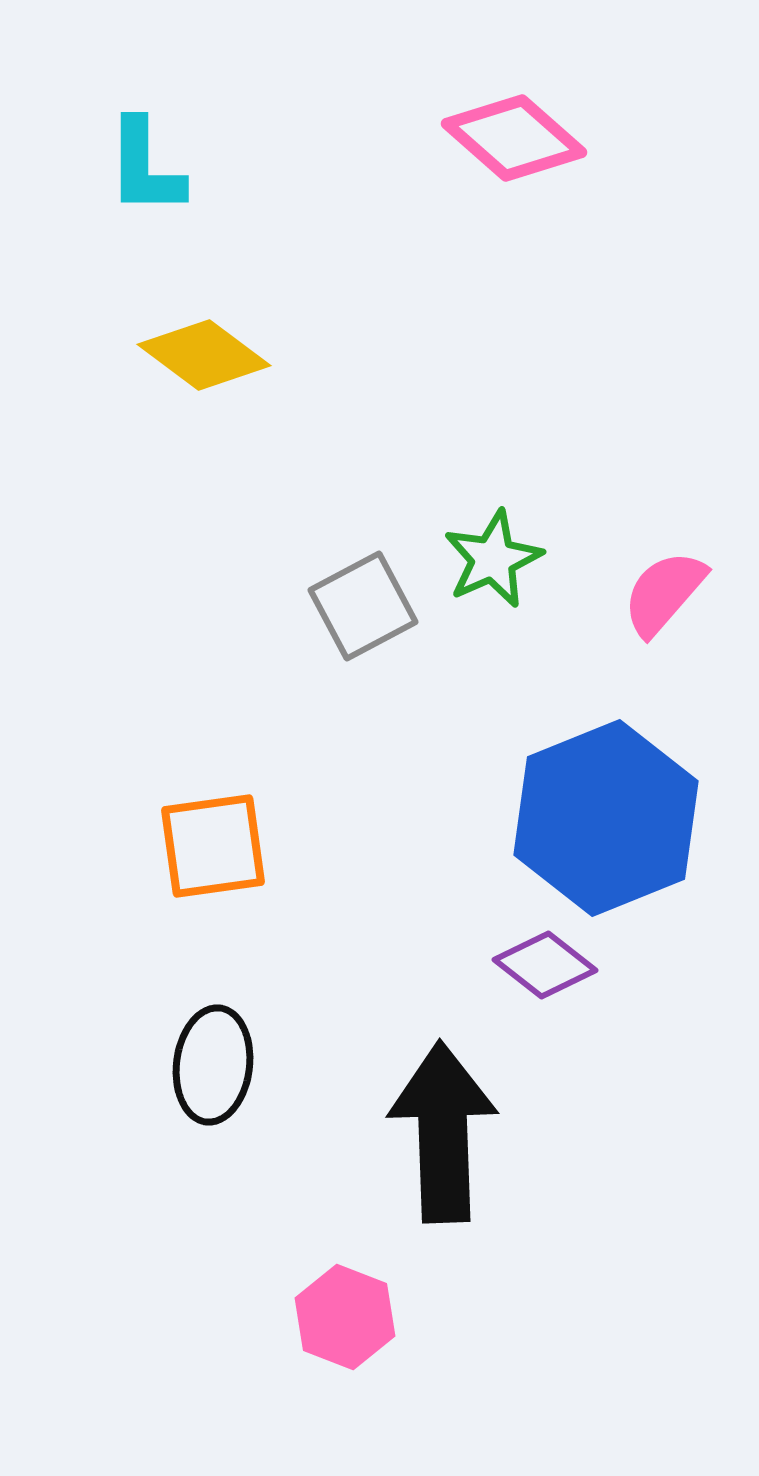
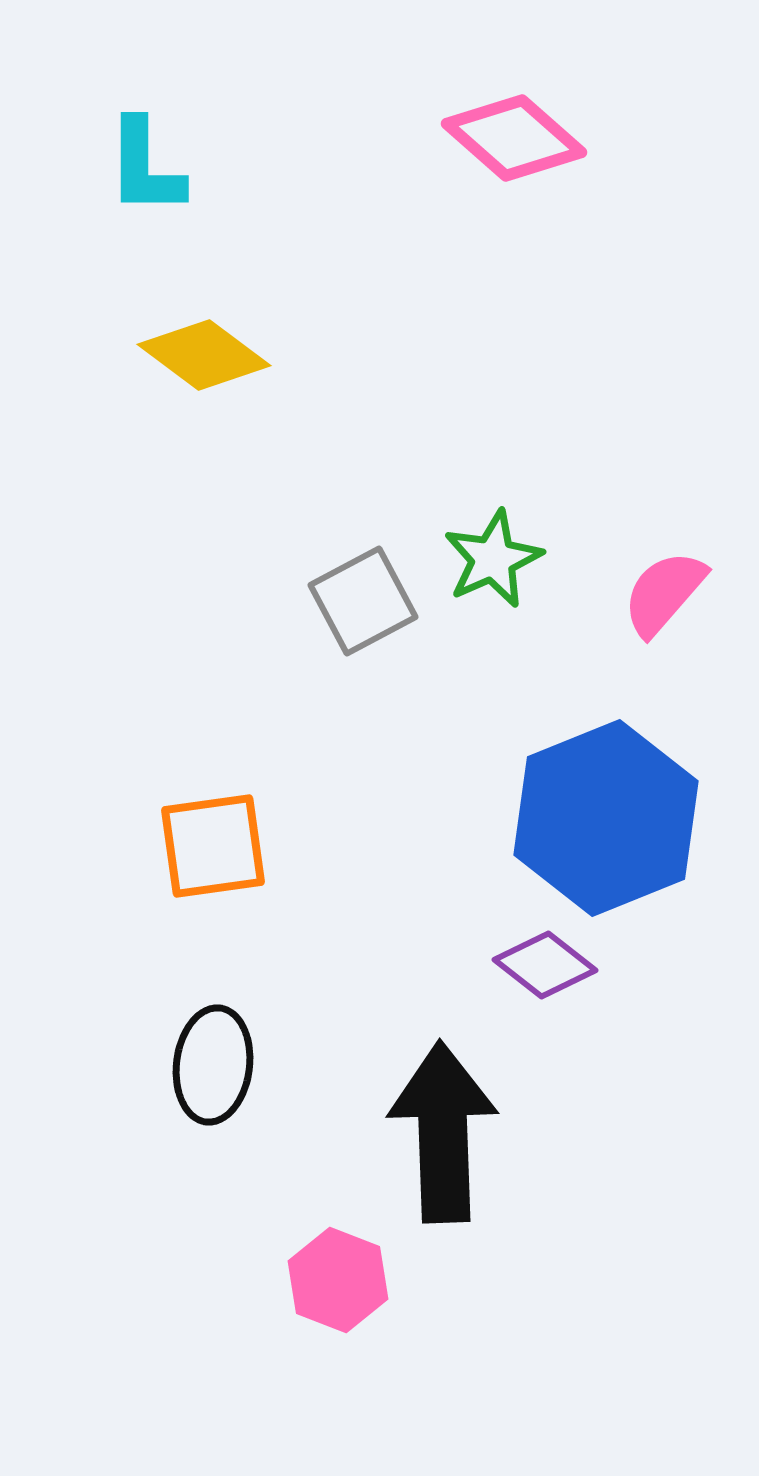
gray square: moved 5 px up
pink hexagon: moved 7 px left, 37 px up
